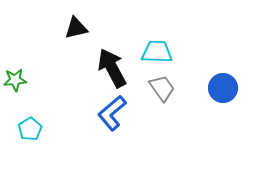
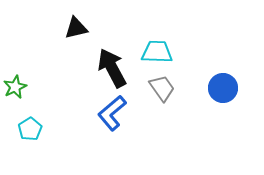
green star: moved 7 px down; rotated 20 degrees counterclockwise
